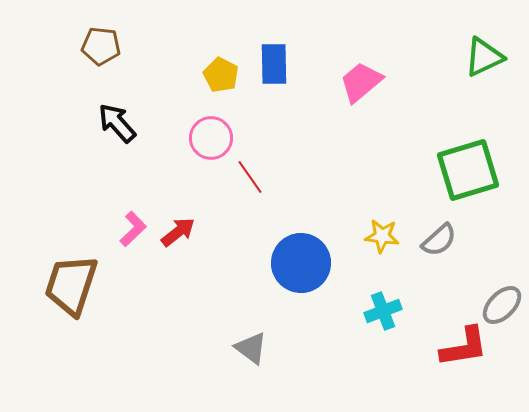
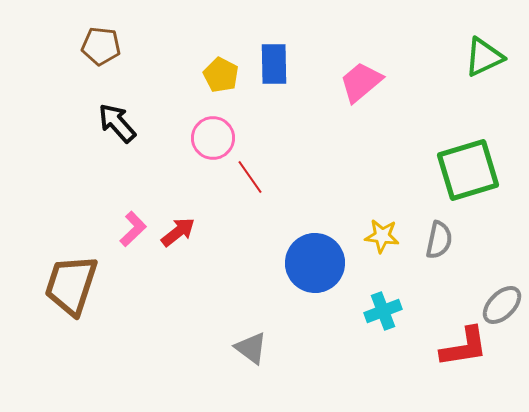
pink circle: moved 2 px right
gray semicircle: rotated 36 degrees counterclockwise
blue circle: moved 14 px right
